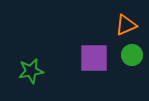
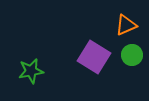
purple square: moved 1 px up; rotated 32 degrees clockwise
